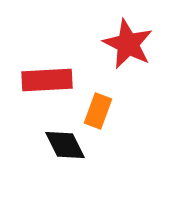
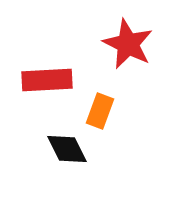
orange rectangle: moved 2 px right
black diamond: moved 2 px right, 4 px down
